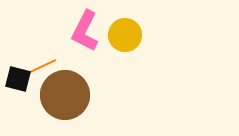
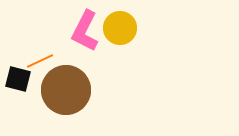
yellow circle: moved 5 px left, 7 px up
orange line: moved 3 px left, 5 px up
brown circle: moved 1 px right, 5 px up
